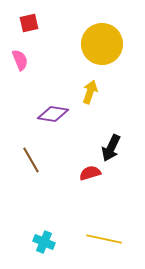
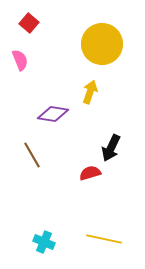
red square: rotated 36 degrees counterclockwise
brown line: moved 1 px right, 5 px up
